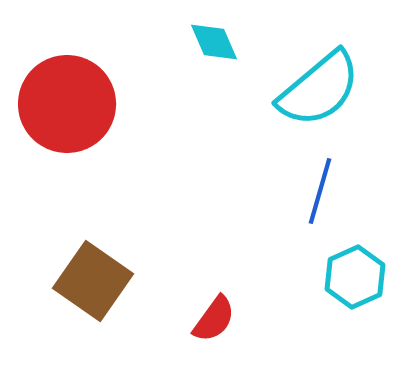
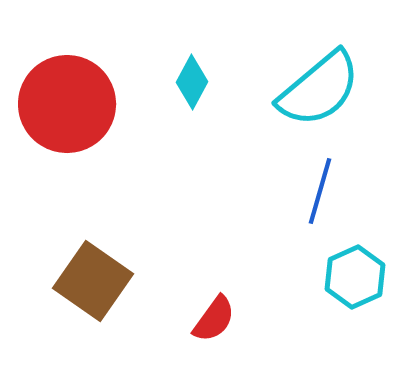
cyan diamond: moved 22 px left, 40 px down; rotated 52 degrees clockwise
